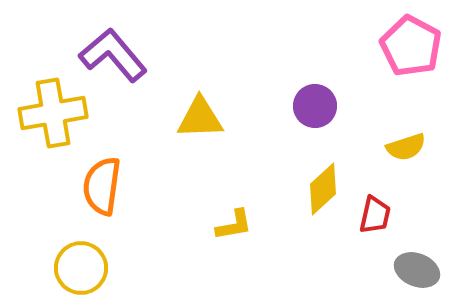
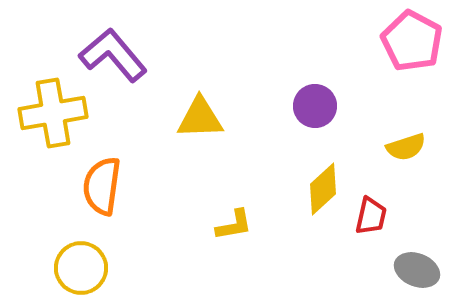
pink pentagon: moved 1 px right, 5 px up
red trapezoid: moved 4 px left, 1 px down
